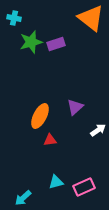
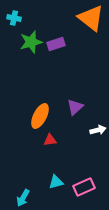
white arrow: rotated 21 degrees clockwise
cyan arrow: rotated 18 degrees counterclockwise
